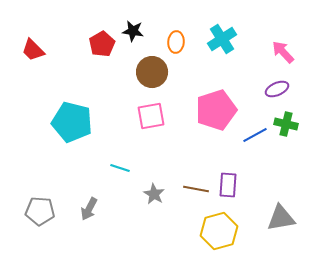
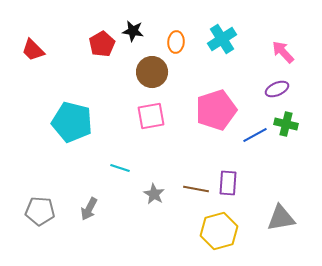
purple rectangle: moved 2 px up
